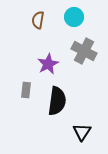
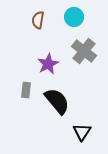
gray cross: rotated 10 degrees clockwise
black semicircle: rotated 48 degrees counterclockwise
